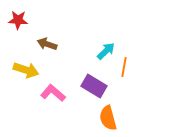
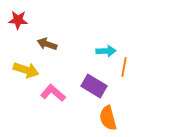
cyan arrow: rotated 42 degrees clockwise
